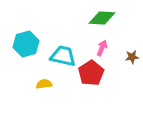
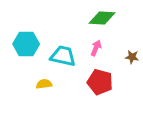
cyan hexagon: rotated 15 degrees clockwise
pink arrow: moved 6 px left
brown star: rotated 16 degrees clockwise
red pentagon: moved 9 px right, 9 px down; rotated 25 degrees counterclockwise
